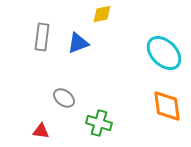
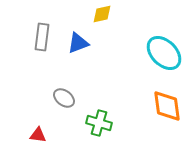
red triangle: moved 3 px left, 4 px down
